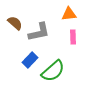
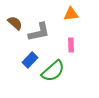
orange triangle: moved 2 px right
pink rectangle: moved 2 px left, 8 px down
